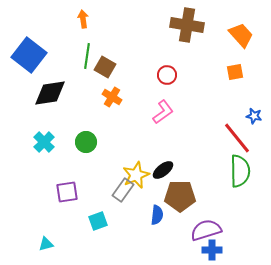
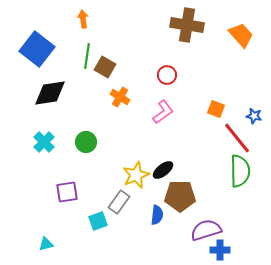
blue square: moved 8 px right, 6 px up
orange square: moved 19 px left, 37 px down; rotated 30 degrees clockwise
orange cross: moved 8 px right
gray rectangle: moved 4 px left, 12 px down
blue cross: moved 8 px right
